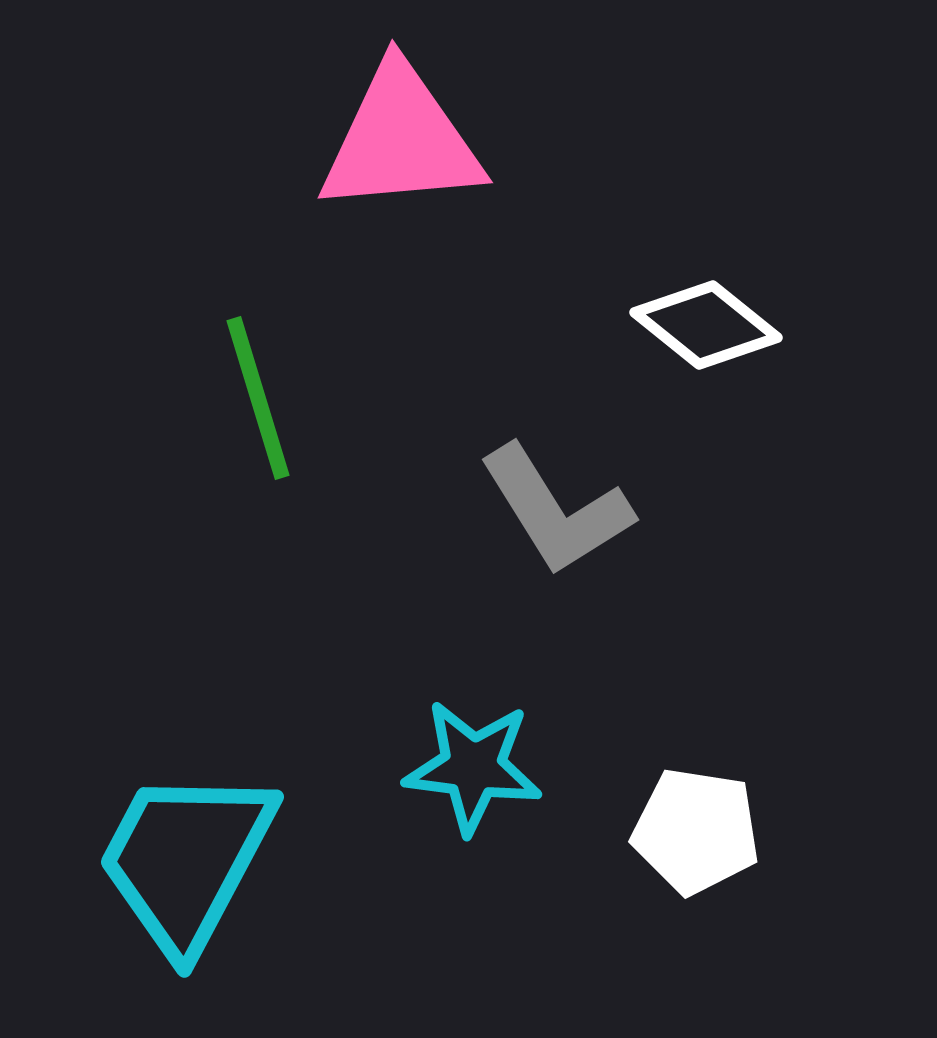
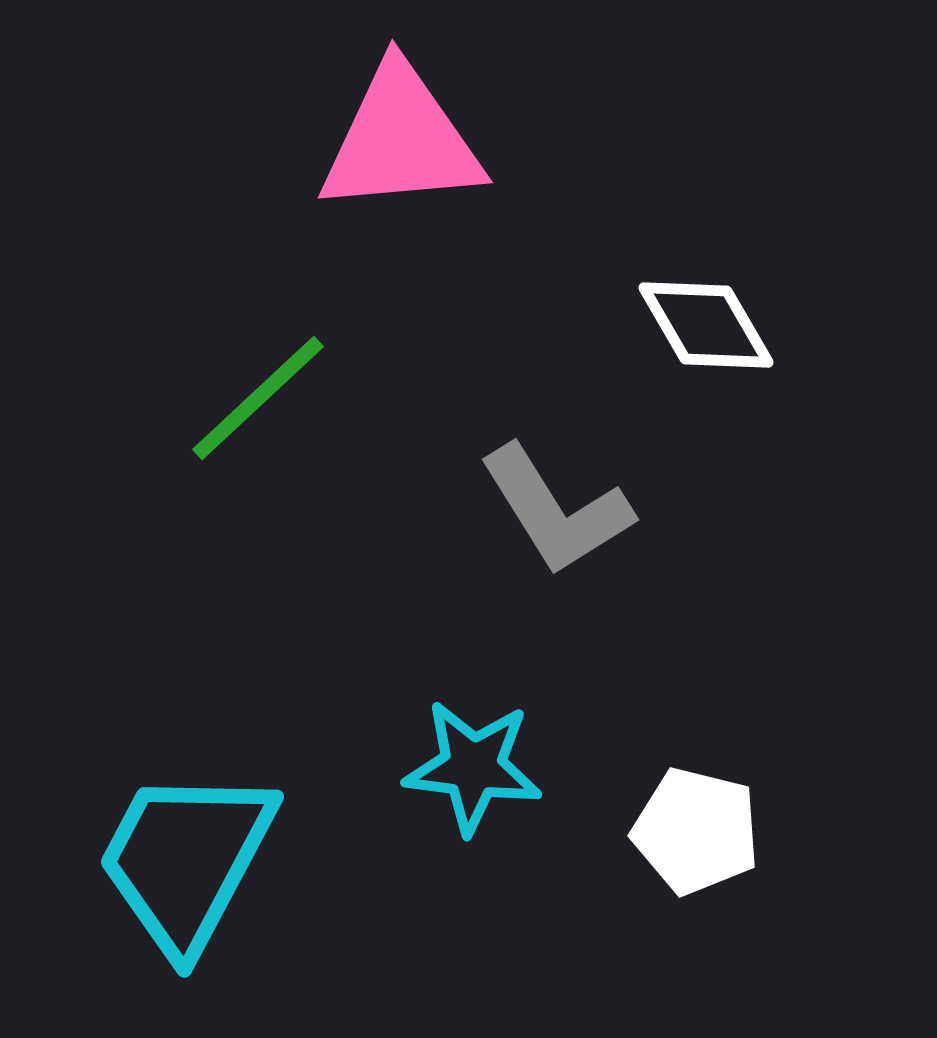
white diamond: rotated 21 degrees clockwise
green line: rotated 64 degrees clockwise
white pentagon: rotated 5 degrees clockwise
